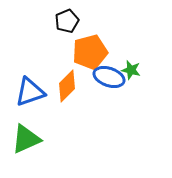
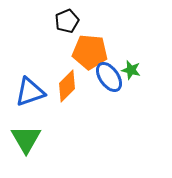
orange pentagon: rotated 20 degrees clockwise
blue ellipse: rotated 36 degrees clockwise
green triangle: rotated 36 degrees counterclockwise
